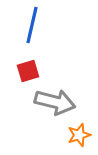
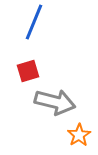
blue line: moved 2 px right, 3 px up; rotated 9 degrees clockwise
orange star: rotated 15 degrees counterclockwise
